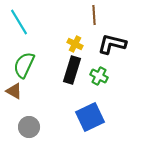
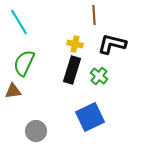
yellow cross: rotated 14 degrees counterclockwise
green semicircle: moved 2 px up
green cross: rotated 12 degrees clockwise
brown triangle: moved 1 px left; rotated 36 degrees counterclockwise
gray circle: moved 7 px right, 4 px down
